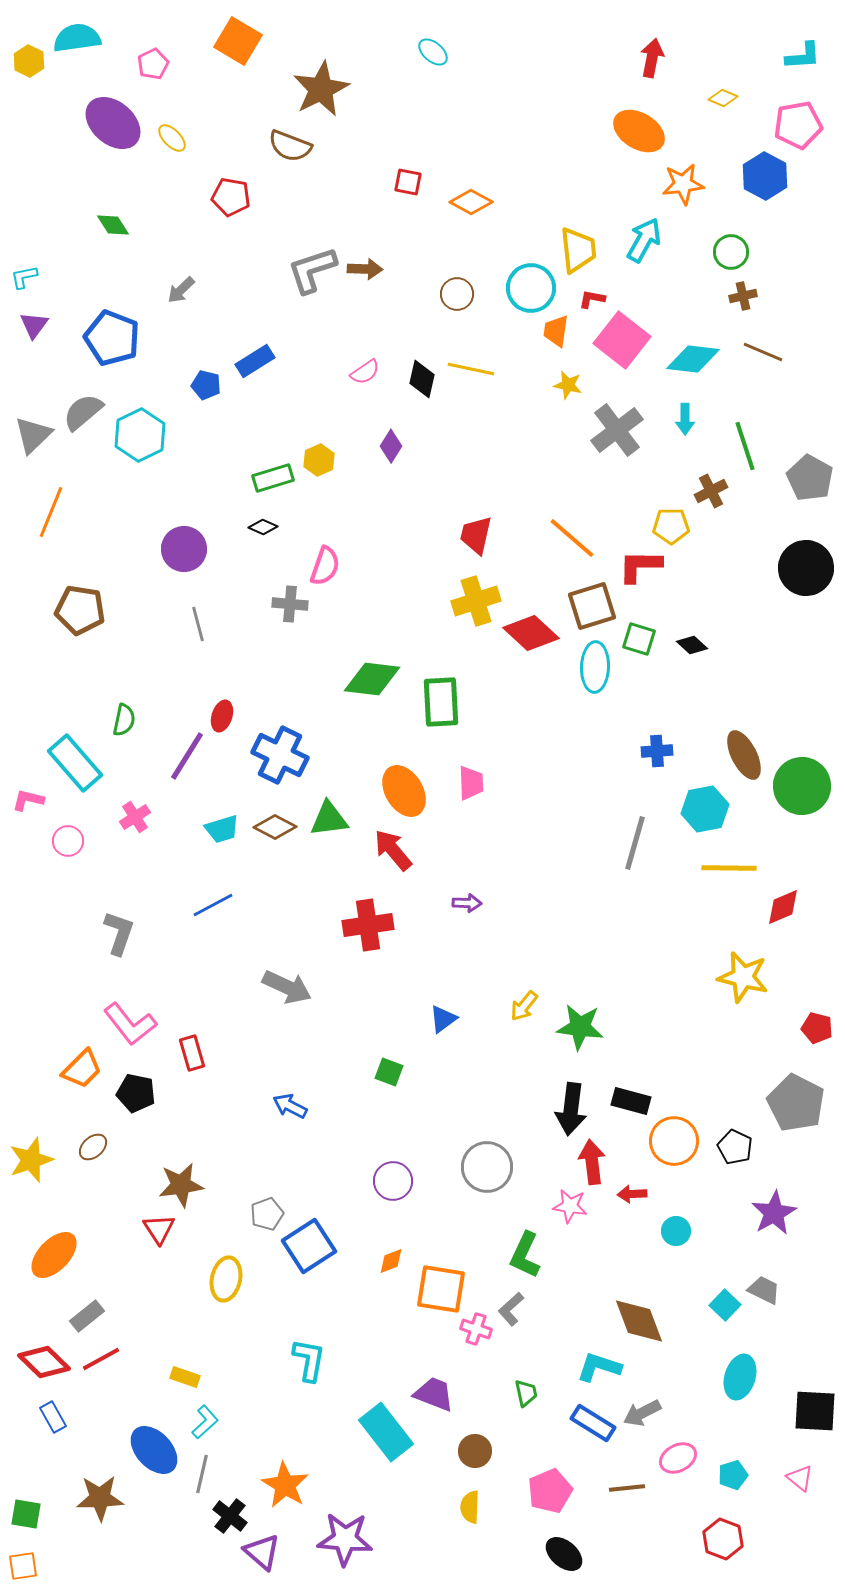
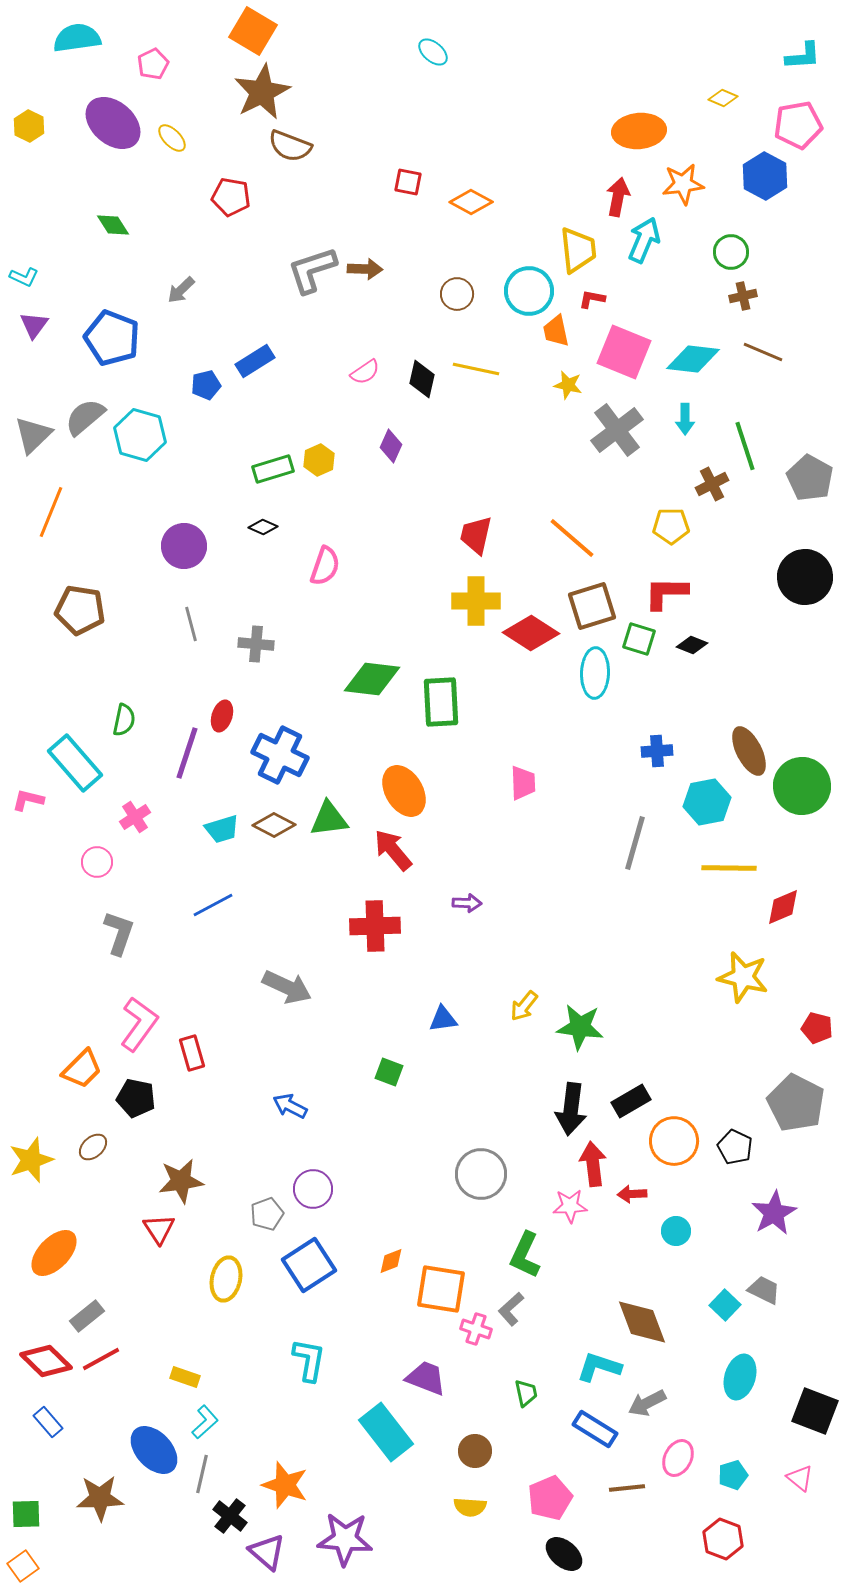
orange square at (238, 41): moved 15 px right, 10 px up
red arrow at (652, 58): moved 34 px left, 139 px down
yellow hexagon at (29, 61): moved 65 px down
brown star at (321, 89): moved 59 px left, 3 px down
orange ellipse at (639, 131): rotated 36 degrees counterclockwise
cyan arrow at (644, 240): rotated 6 degrees counterclockwise
cyan L-shape at (24, 277): rotated 144 degrees counterclockwise
cyan circle at (531, 288): moved 2 px left, 3 px down
orange trapezoid at (556, 331): rotated 20 degrees counterclockwise
pink square at (622, 340): moved 2 px right, 12 px down; rotated 16 degrees counterclockwise
yellow line at (471, 369): moved 5 px right
blue pentagon at (206, 385): rotated 28 degrees counterclockwise
gray semicircle at (83, 412): moved 2 px right, 5 px down
cyan hexagon at (140, 435): rotated 18 degrees counterclockwise
purple diamond at (391, 446): rotated 8 degrees counterclockwise
green rectangle at (273, 478): moved 9 px up
brown cross at (711, 491): moved 1 px right, 7 px up
purple circle at (184, 549): moved 3 px up
red L-shape at (640, 566): moved 26 px right, 27 px down
black circle at (806, 568): moved 1 px left, 9 px down
yellow cross at (476, 601): rotated 18 degrees clockwise
gray cross at (290, 604): moved 34 px left, 40 px down
gray line at (198, 624): moved 7 px left
red diamond at (531, 633): rotated 10 degrees counterclockwise
black diamond at (692, 645): rotated 20 degrees counterclockwise
cyan ellipse at (595, 667): moved 6 px down
brown ellipse at (744, 755): moved 5 px right, 4 px up
purple line at (187, 756): moved 3 px up; rotated 14 degrees counterclockwise
pink trapezoid at (471, 783): moved 52 px right
cyan hexagon at (705, 809): moved 2 px right, 7 px up
brown diamond at (275, 827): moved 1 px left, 2 px up
pink circle at (68, 841): moved 29 px right, 21 px down
red cross at (368, 925): moved 7 px right, 1 px down; rotated 6 degrees clockwise
blue triangle at (443, 1019): rotated 28 degrees clockwise
pink L-shape at (130, 1024): moved 9 px right; rotated 106 degrees counterclockwise
black pentagon at (136, 1093): moved 5 px down
black rectangle at (631, 1101): rotated 45 degrees counterclockwise
red arrow at (592, 1162): moved 1 px right, 2 px down
gray circle at (487, 1167): moved 6 px left, 7 px down
purple circle at (393, 1181): moved 80 px left, 8 px down
brown star at (181, 1185): moved 4 px up
pink star at (570, 1206): rotated 12 degrees counterclockwise
blue square at (309, 1246): moved 19 px down
orange ellipse at (54, 1255): moved 2 px up
brown diamond at (639, 1321): moved 3 px right, 1 px down
red diamond at (44, 1362): moved 2 px right, 1 px up
purple trapezoid at (434, 1394): moved 8 px left, 16 px up
black square at (815, 1411): rotated 18 degrees clockwise
gray arrow at (642, 1413): moved 5 px right, 10 px up
blue rectangle at (53, 1417): moved 5 px left, 5 px down; rotated 12 degrees counterclockwise
blue rectangle at (593, 1423): moved 2 px right, 6 px down
pink ellipse at (678, 1458): rotated 36 degrees counterclockwise
orange star at (285, 1485): rotated 12 degrees counterclockwise
pink pentagon at (550, 1491): moved 7 px down
yellow semicircle at (470, 1507): rotated 88 degrees counterclockwise
green square at (26, 1514): rotated 12 degrees counterclockwise
purple triangle at (262, 1552): moved 5 px right
orange square at (23, 1566): rotated 28 degrees counterclockwise
